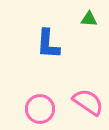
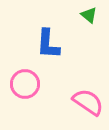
green triangle: moved 4 px up; rotated 36 degrees clockwise
pink circle: moved 15 px left, 25 px up
